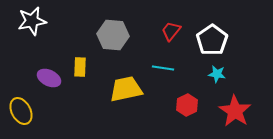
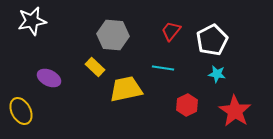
white pentagon: rotated 8 degrees clockwise
yellow rectangle: moved 15 px right; rotated 48 degrees counterclockwise
